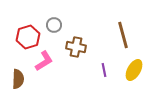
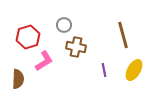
gray circle: moved 10 px right
